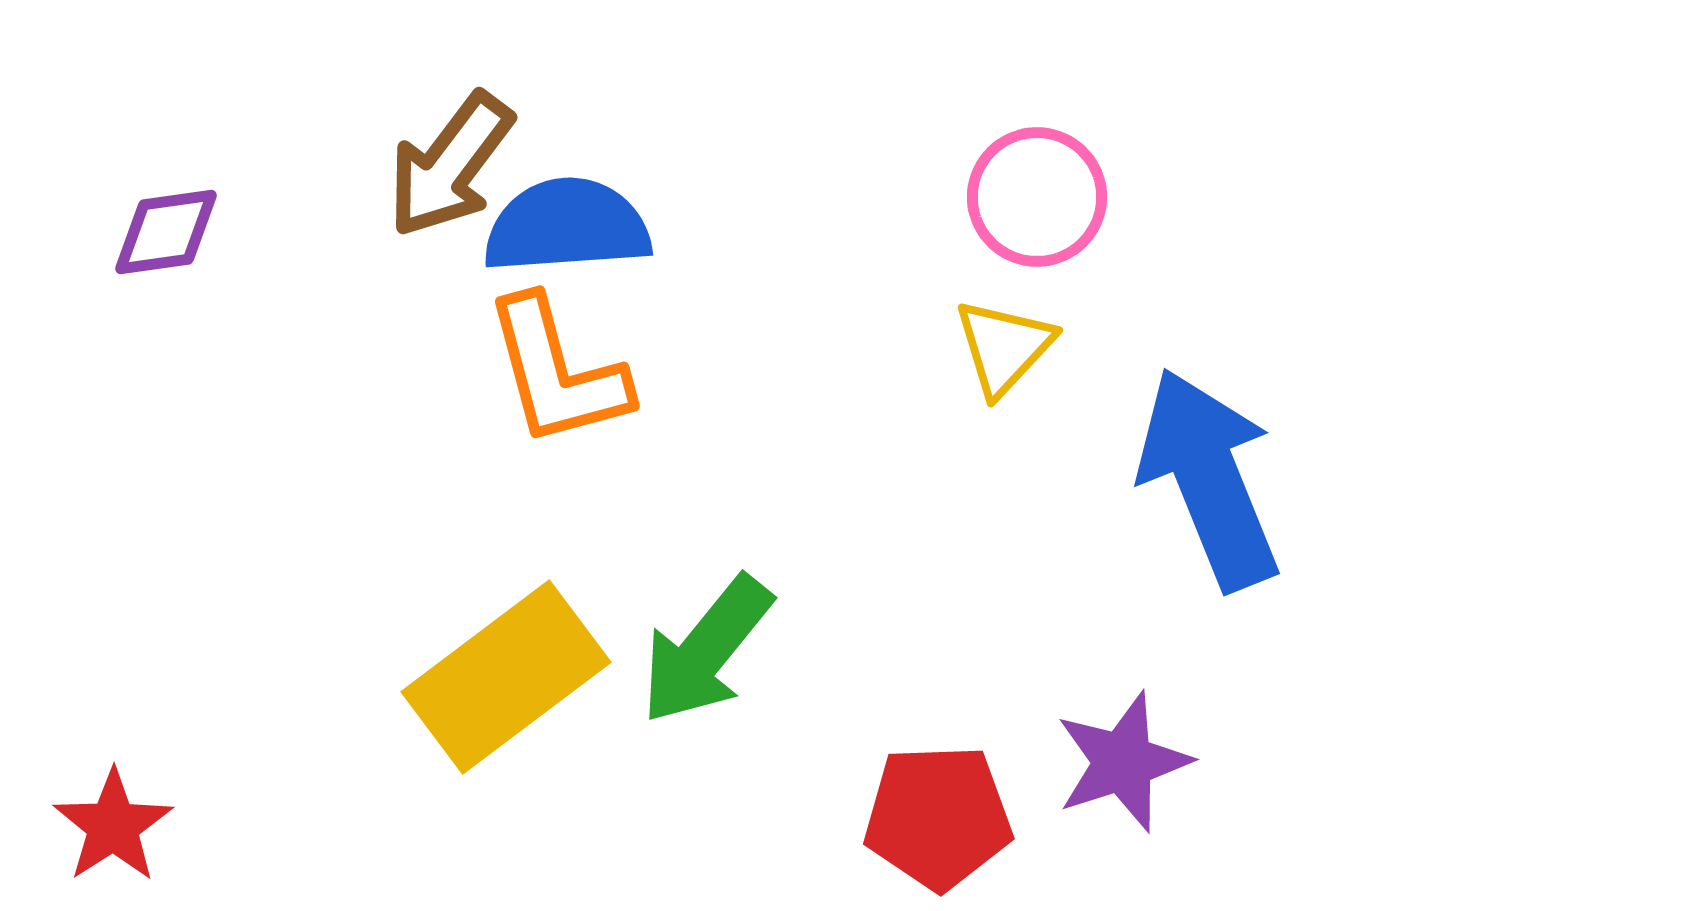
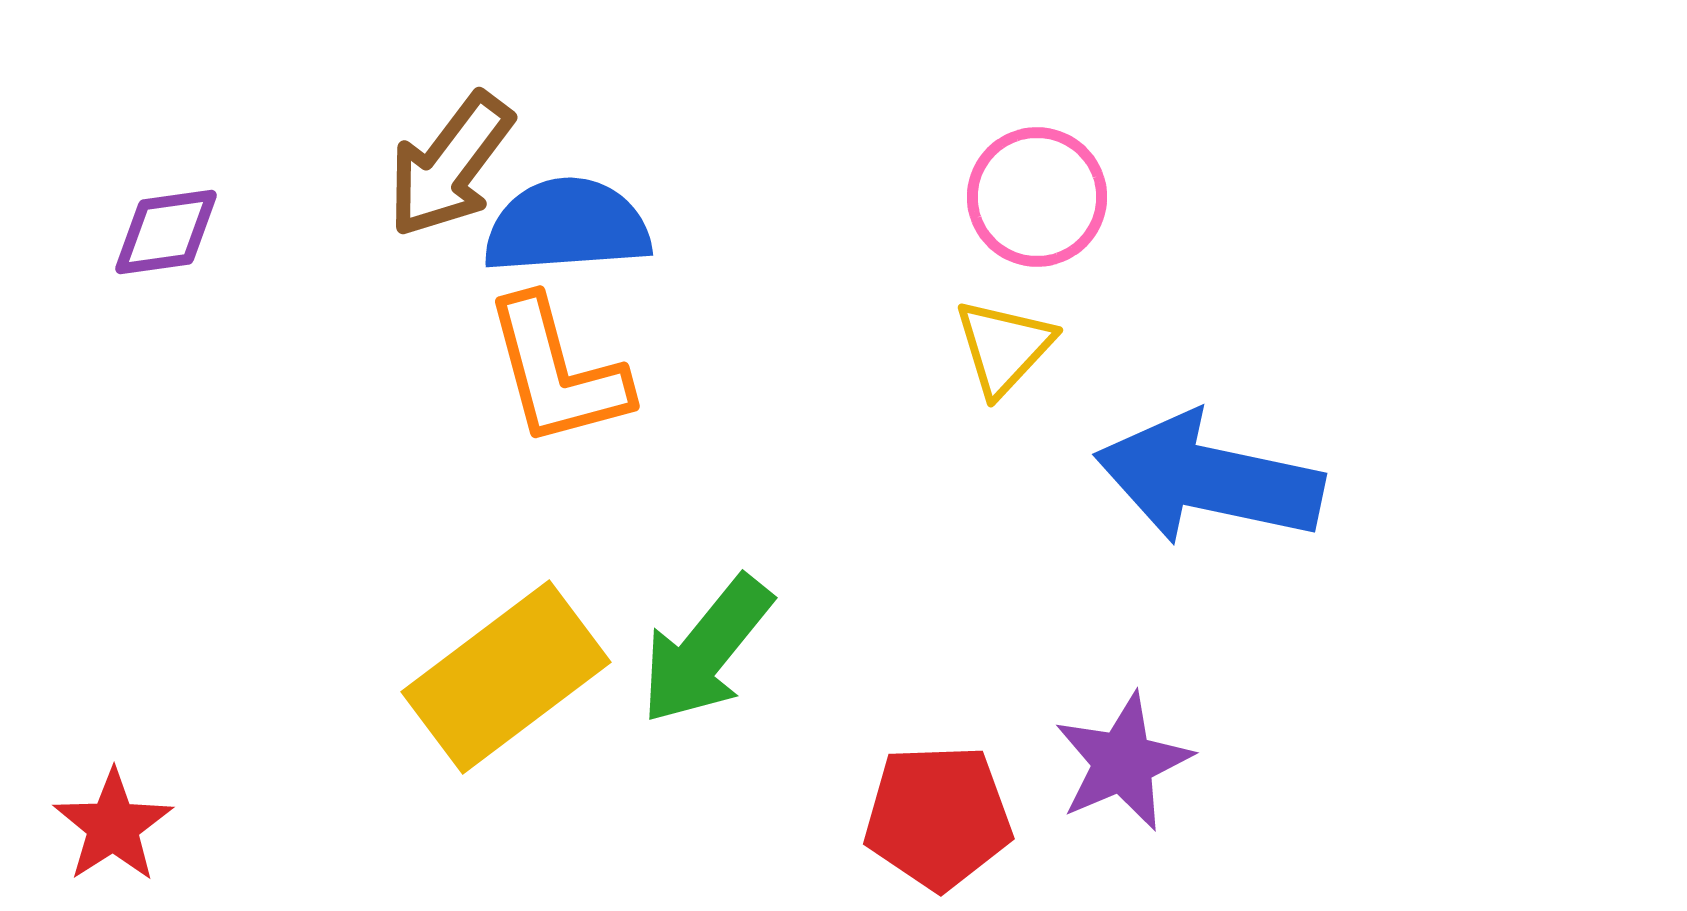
blue arrow: rotated 56 degrees counterclockwise
purple star: rotated 5 degrees counterclockwise
